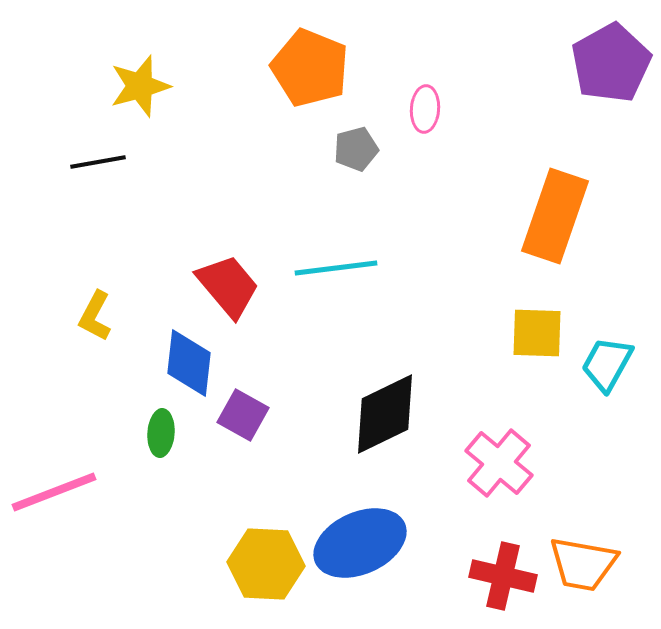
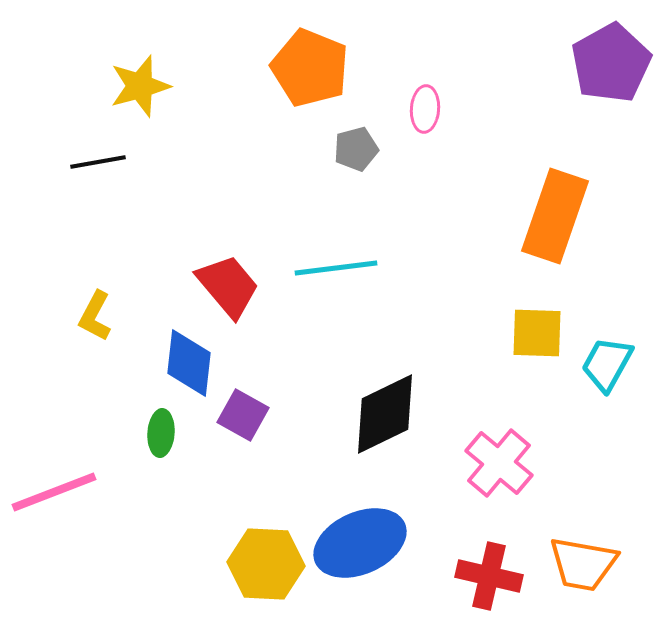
red cross: moved 14 px left
